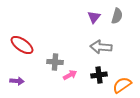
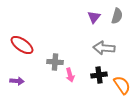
gray arrow: moved 3 px right, 1 px down
pink arrow: rotated 104 degrees clockwise
orange semicircle: rotated 90 degrees clockwise
